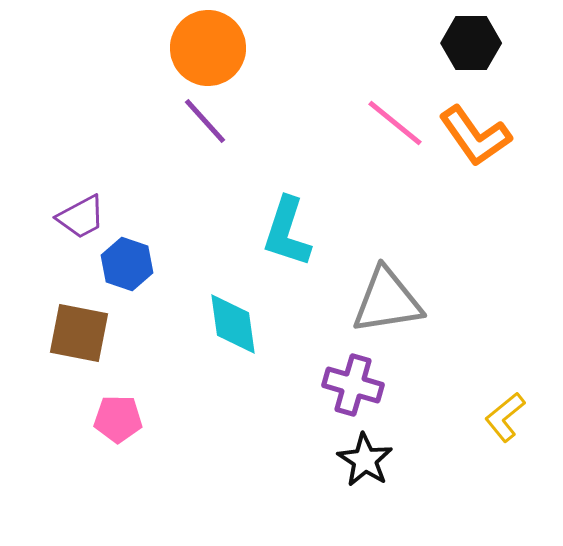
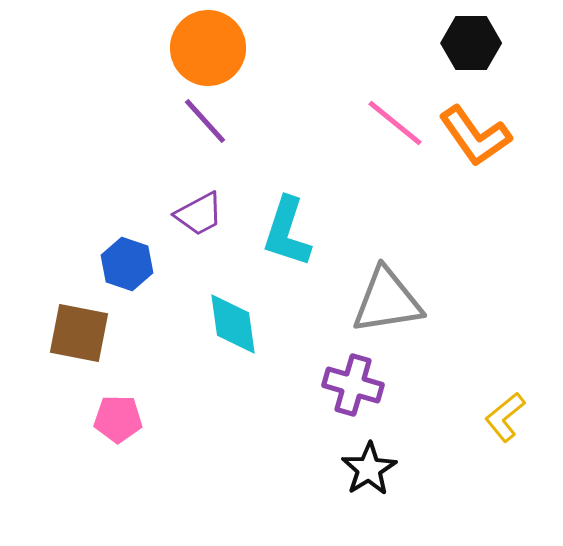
purple trapezoid: moved 118 px right, 3 px up
black star: moved 4 px right, 9 px down; rotated 8 degrees clockwise
